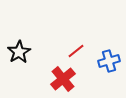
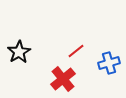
blue cross: moved 2 px down
